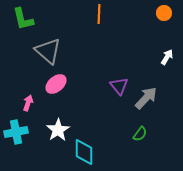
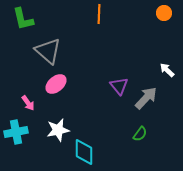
white arrow: moved 13 px down; rotated 77 degrees counterclockwise
pink arrow: rotated 126 degrees clockwise
white star: rotated 20 degrees clockwise
